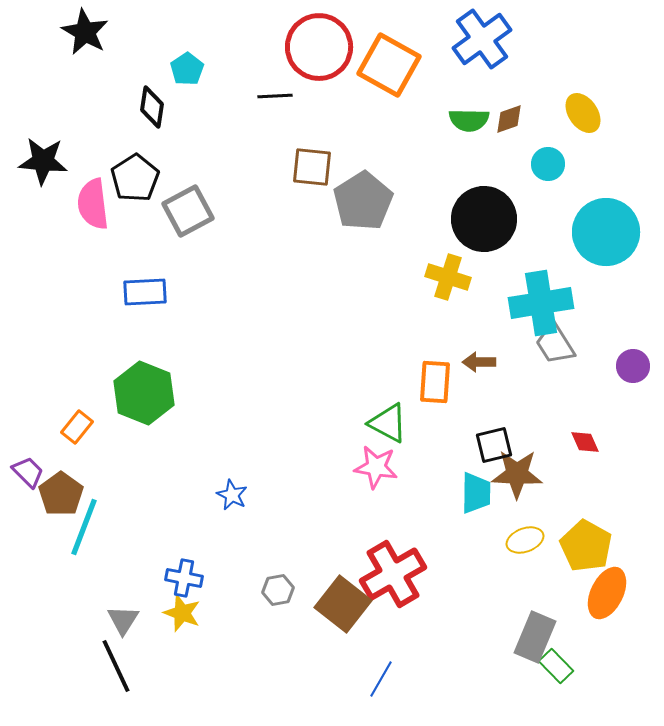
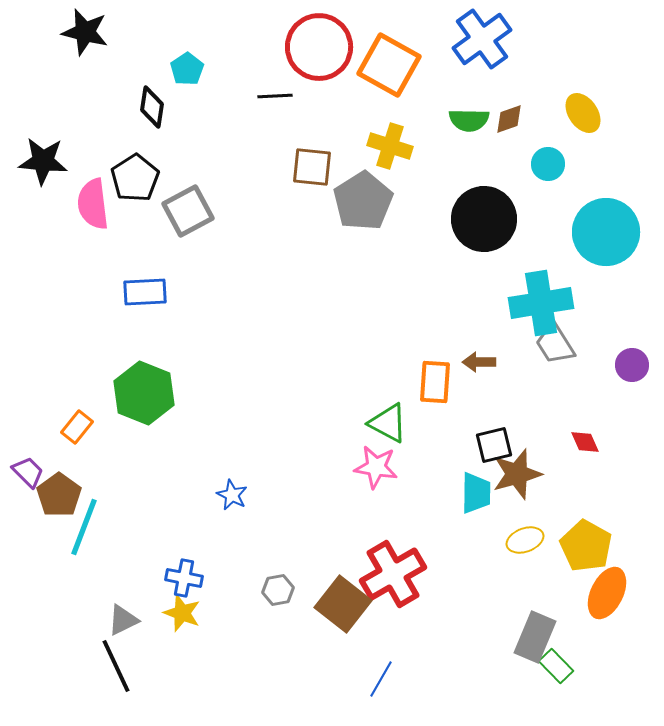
black star at (85, 32): rotated 15 degrees counterclockwise
yellow cross at (448, 277): moved 58 px left, 131 px up
purple circle at (633, 366): moved 1 px left, 1 px up
brown star at (517, 474): rotated 18 degrees counterclockwise
brown pentagon at (61, 494): moved 2 px left, 1 px down
gray triangle at (123, 620): rotated 32 degrees clockwise
